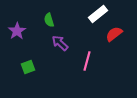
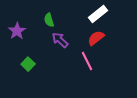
red semicircle: moved 18 px left, 4 px down
purple arrow: moved 3 px up
pink line: rotated 42 degrees counterclockwise
green square: moved 3 px up; rotated 24 degrees counterclockwise
